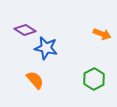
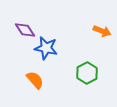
purple diamond: rotated 25 degrees clockwise
orange arrow: moved 3 px up
green hexagon: moved 7 px left, 6 px up
